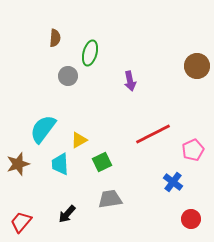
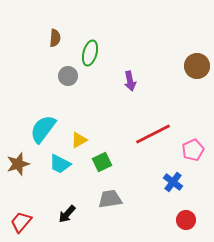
cyan trapezoid: rotated 60 degrees counterclockwise
red circle: moved 5 px left, 1 px down
